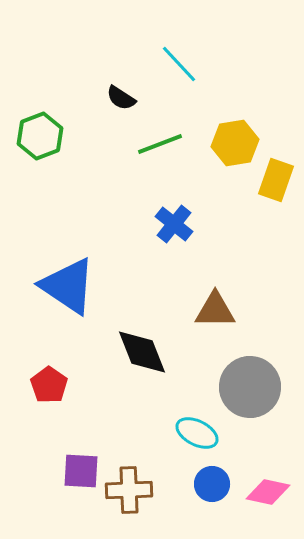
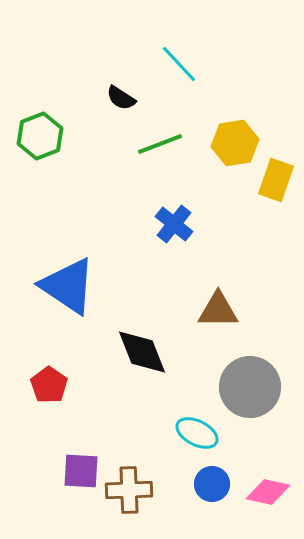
brown triangle: moved 3 px right
